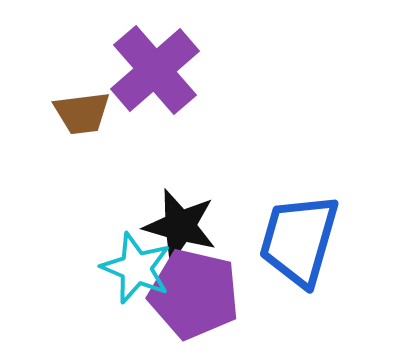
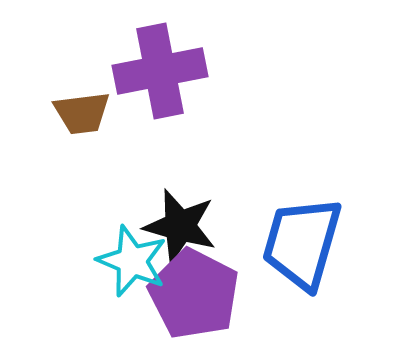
purple cross: moved 5 px right, 1 px down; rotated 30 degrees clockwise
blue trapezoid: moved 3 px right, 3 px down
cyan star: moved 4 px left, 7 px up
purple pentagon: rotated 14 degrees clockwise
